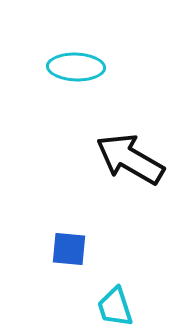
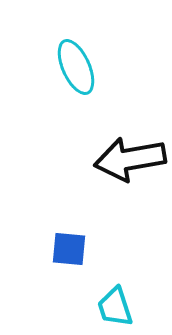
cyan ellipse: rotated 64 degrees clockwise
black arrow: rotated 40 degrees counterclockwise
